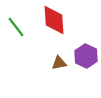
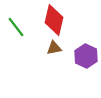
red diamond: rotated 16 degrees clockwise
brown triangle: moved 5 px left, 15 px up
